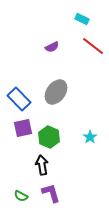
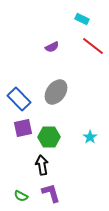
green hexagon: rotated 25 degrees counterclockwise
